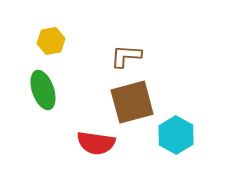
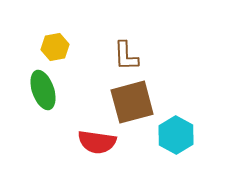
yellow hexagon: moved 4 px right, 6 px down
brown L-shape: rotated 96 degrees counterclockwise
red semicircle: moved 1 px right, 1 px up
